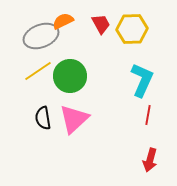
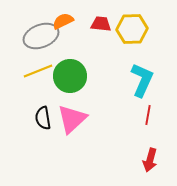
red trapezoid: rotated 55 degrees counterclockwise
yellow line: rotated 12 degrees clockwise
pink triangle: moved 2 px left
